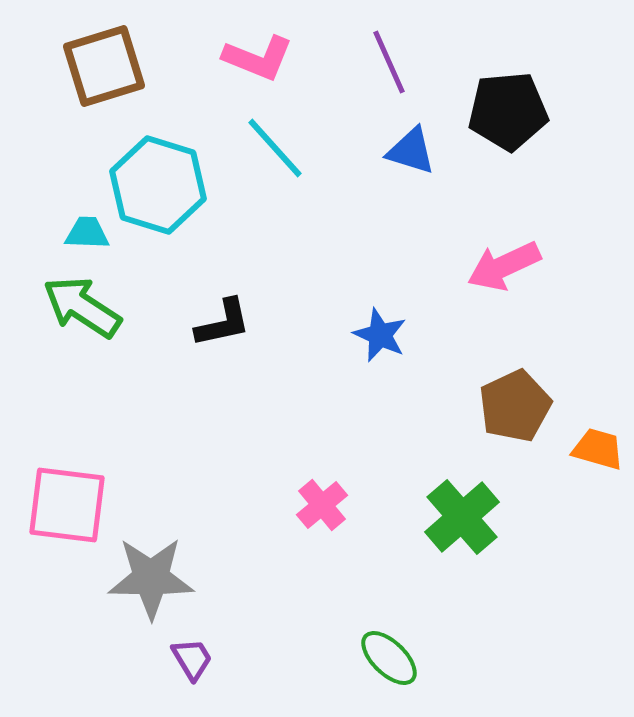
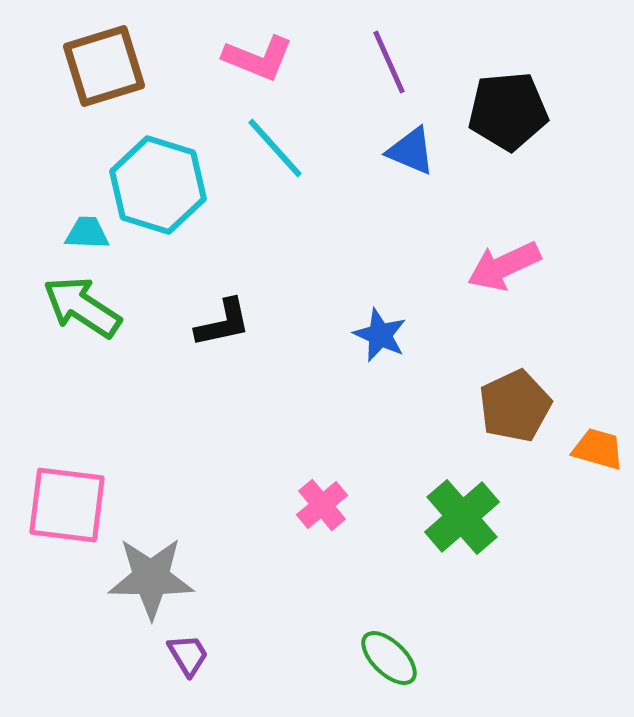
blue triangle: rotated 6 degrees clockwise
purple trapezoid: moved 4 px left, 4 px up
